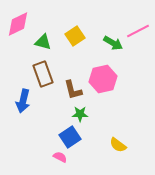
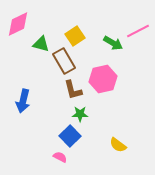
green triangle: moved 2 px left, 2 px down
brown rectangle: moved 21 px right, 13 px up; rotated 10 degrees counterclockwise
blue square: moved 1 px up; rotated 10 degrees counterclockwise
